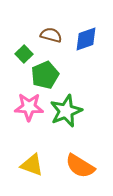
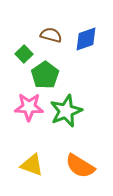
green pentagon: rotated 12 degrees counterclockwise
